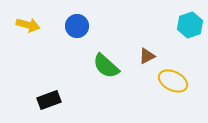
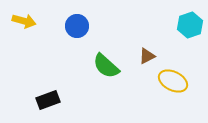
yellow arrow: moved 4 px left, 4 px up
black rectangle: moved 1 px left
